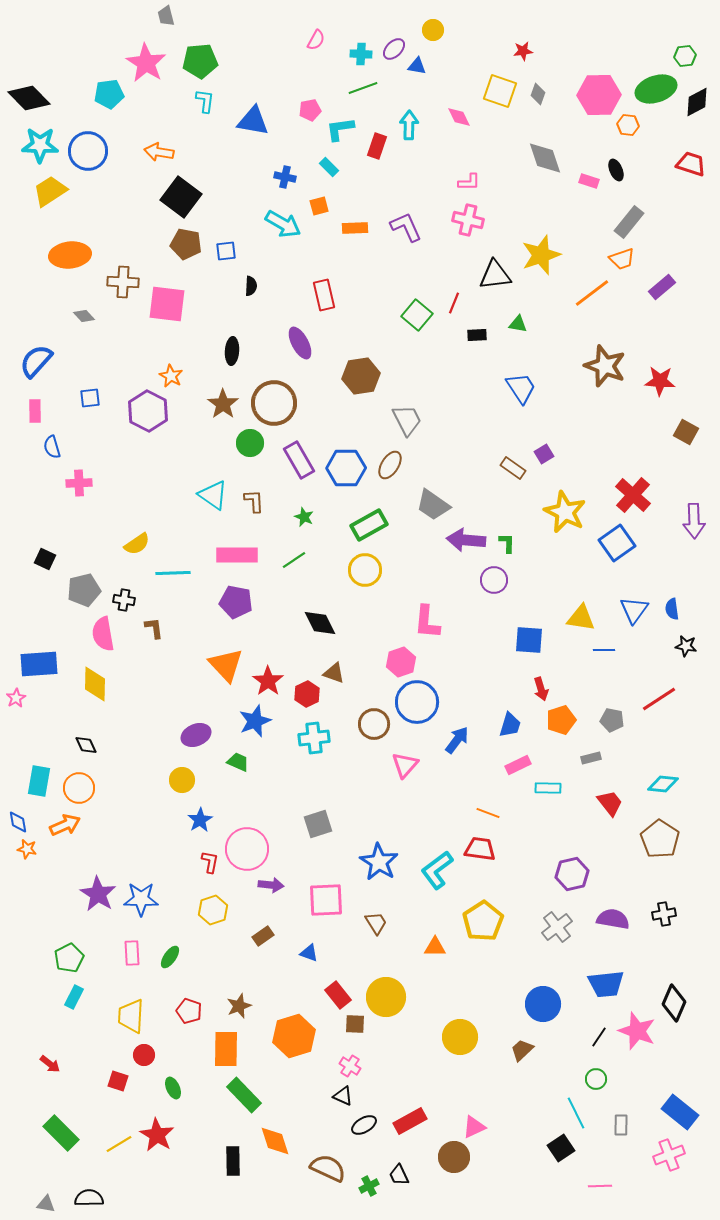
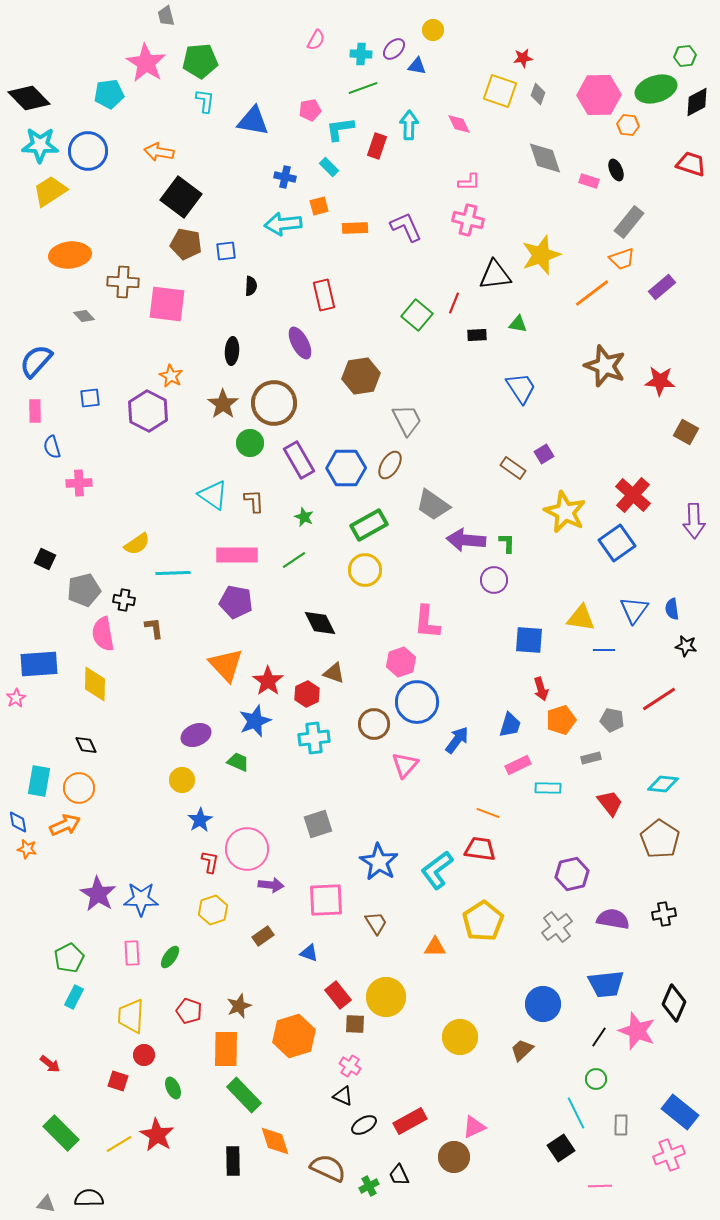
red star at (523, 51): moved 7 px down
pink diamond at (459, 117): moved 7 px down
cyan arrow at (283, 224): rotated 144 degrees clockwise
